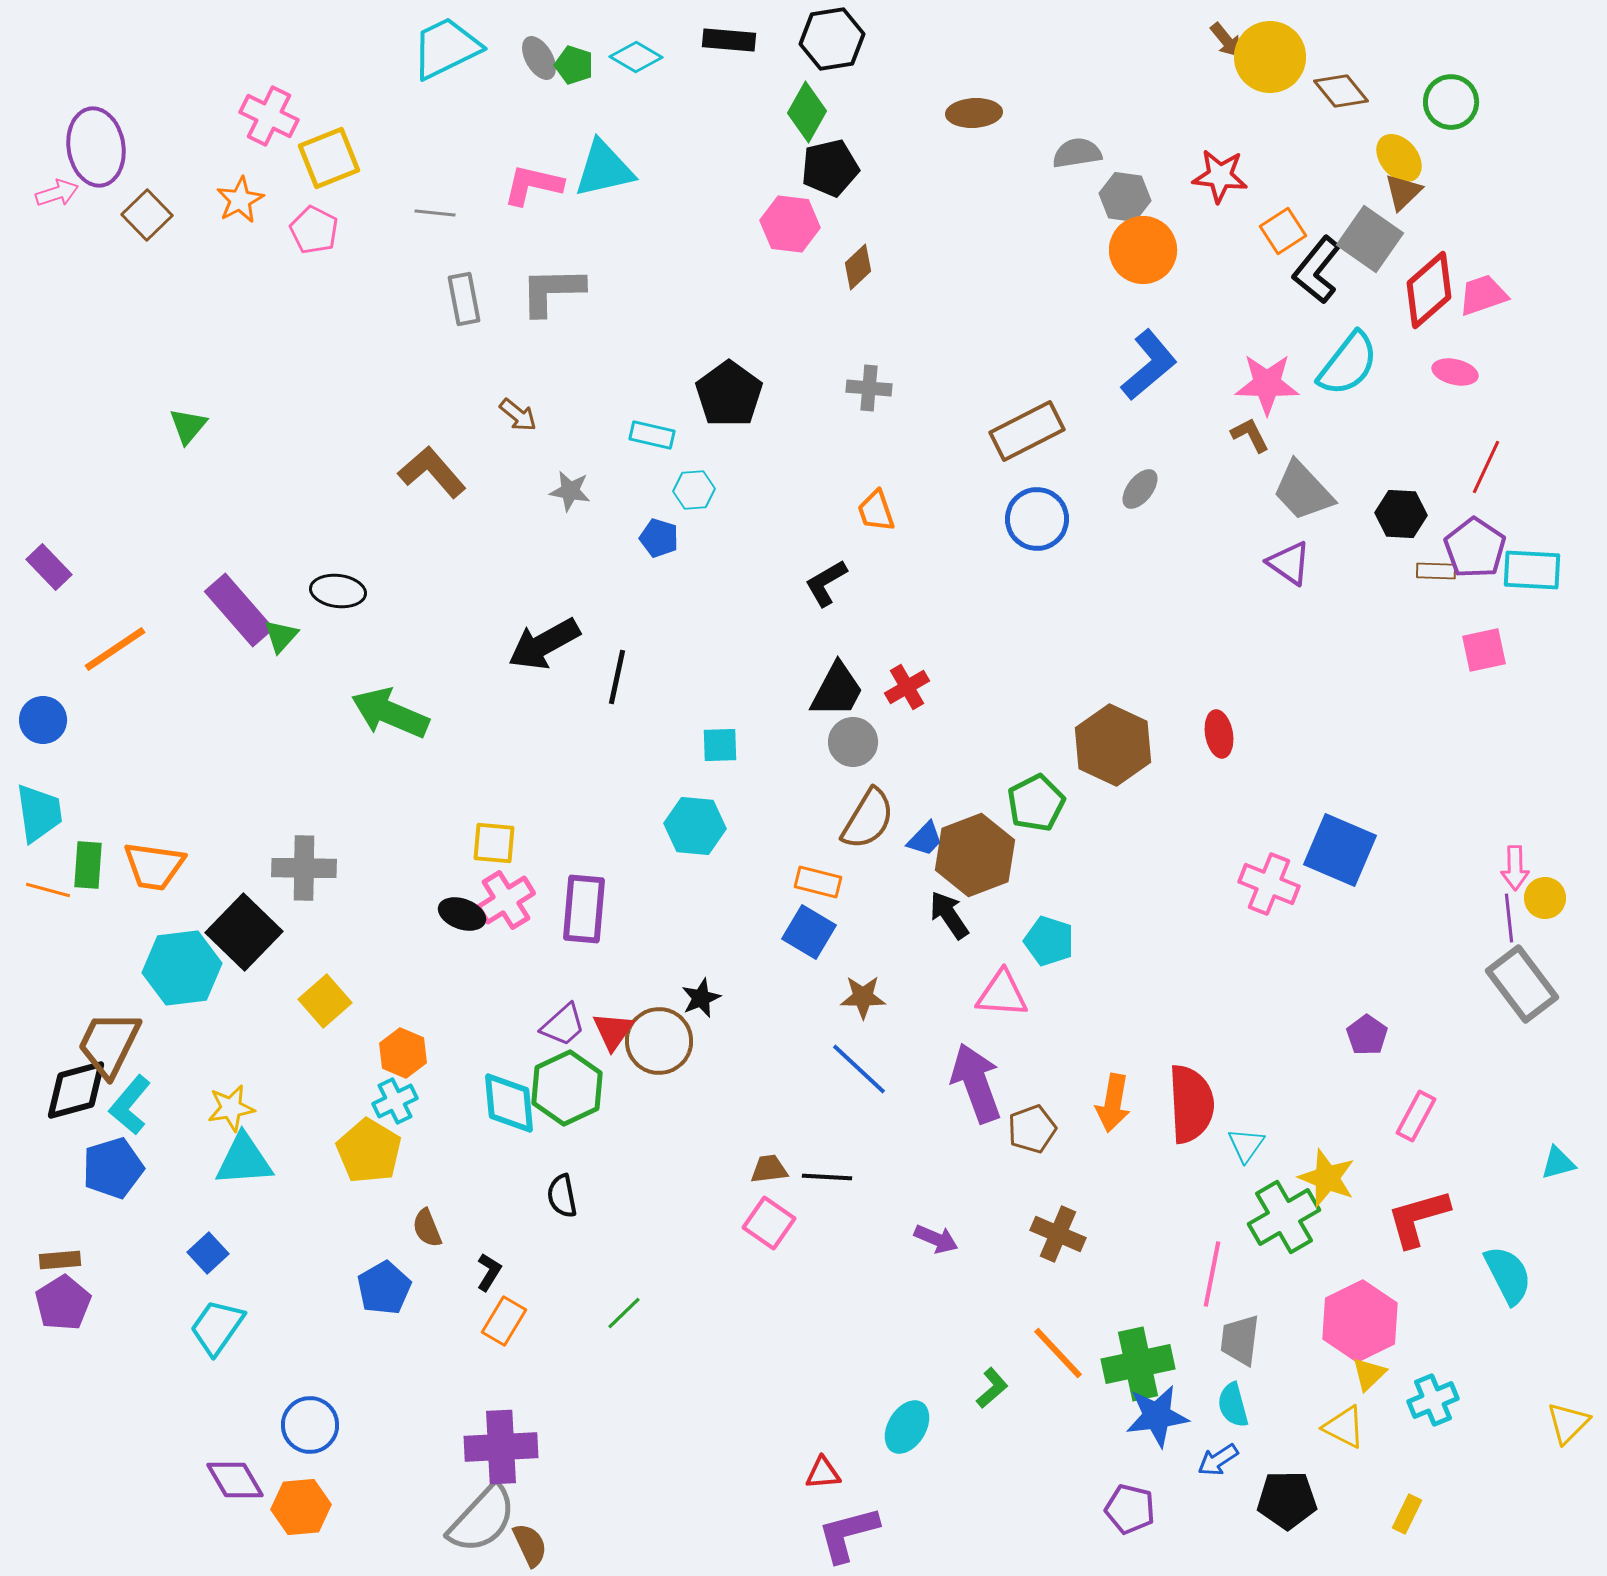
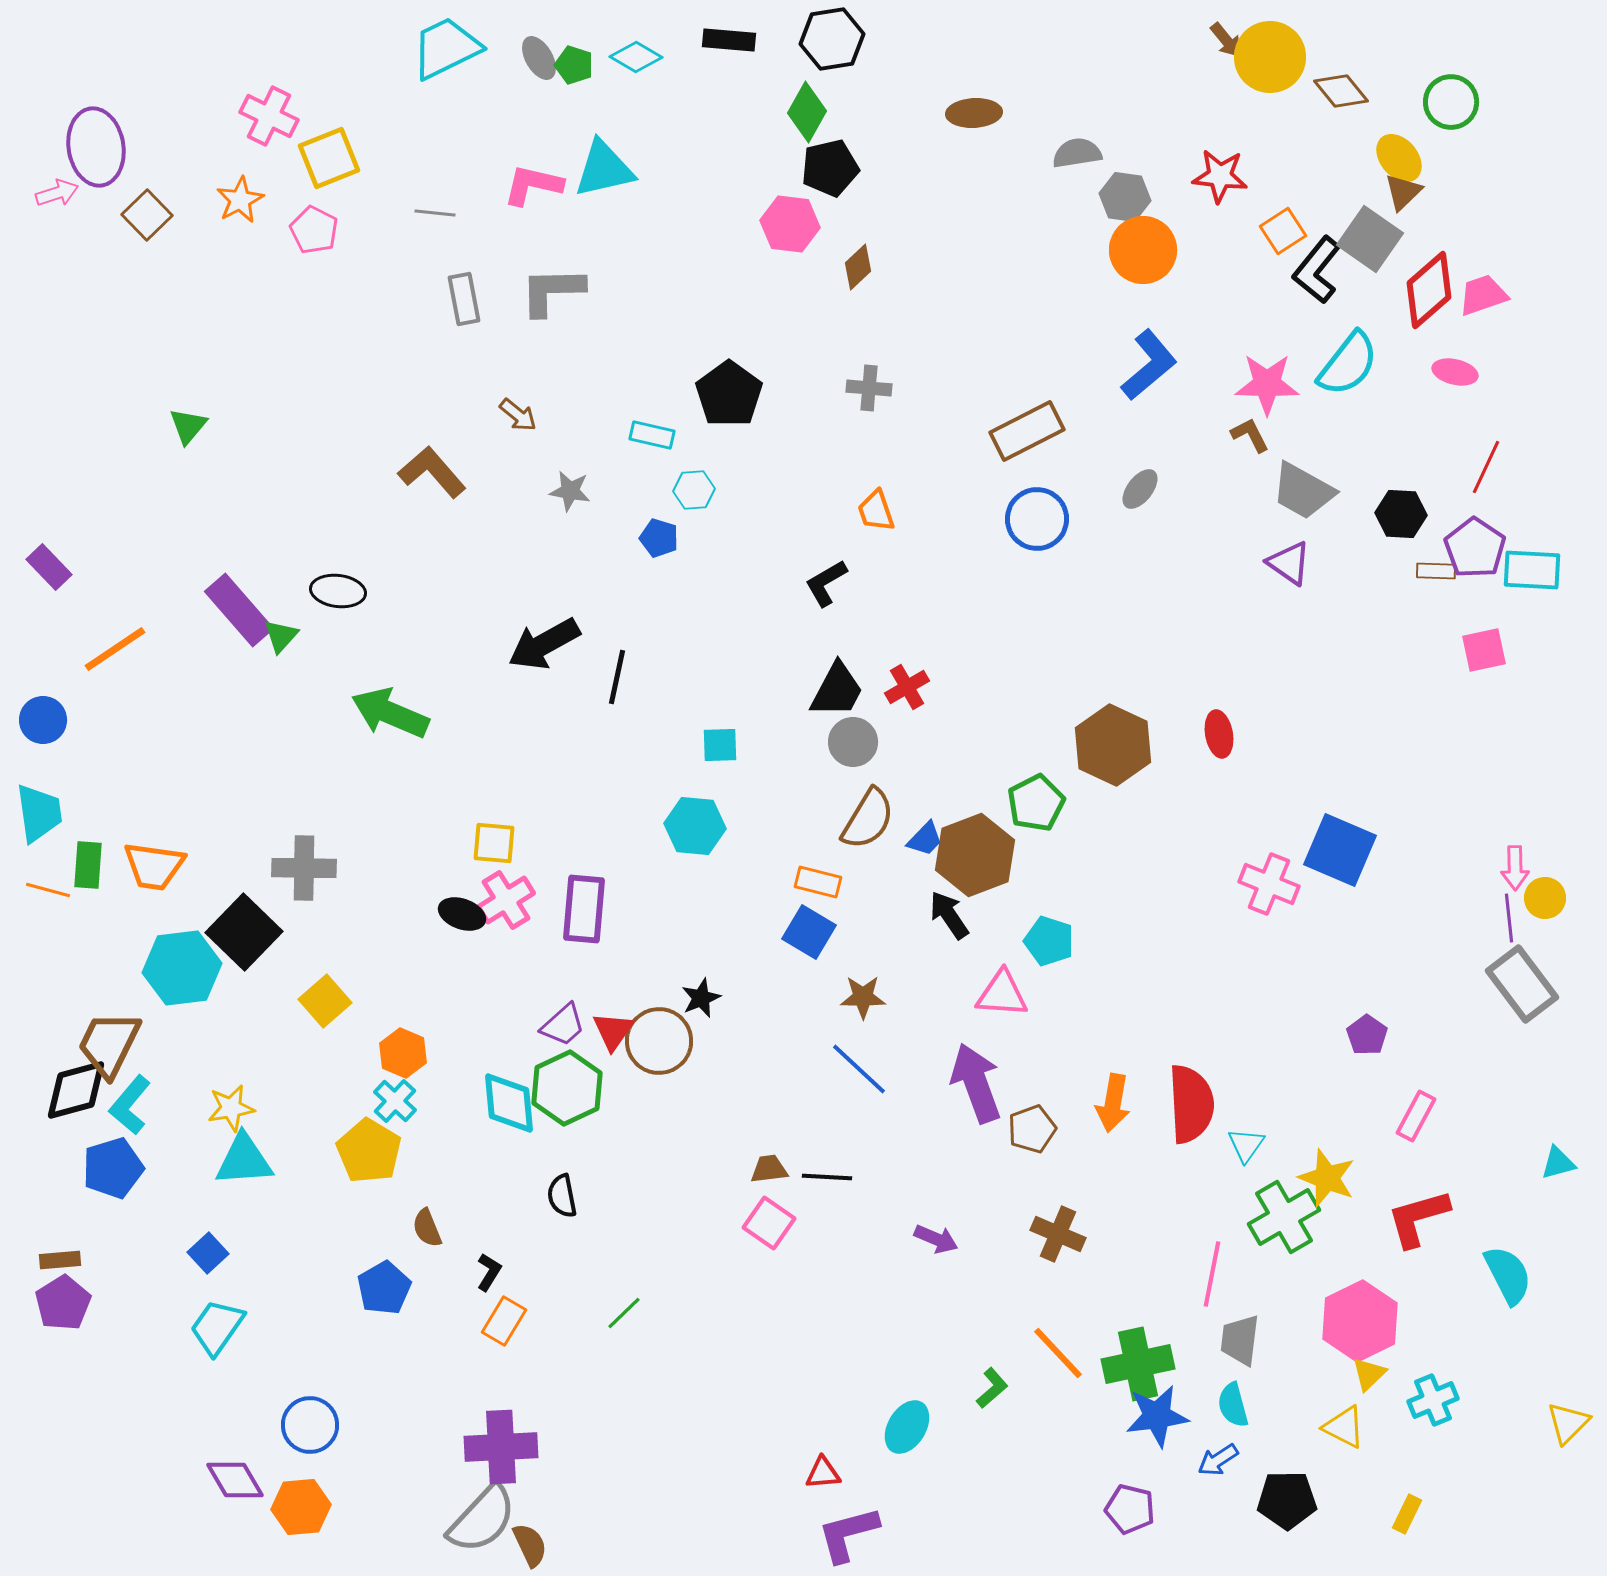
gray trapezoid at (1303, 491): rotated 18 degrees counterclockwise
cyan cross at (395, 1101): rotated 21 degrees counterclockwise
